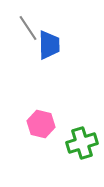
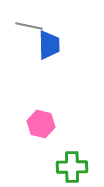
gray line: moved 1 px right, 2 px up; rotated 44 degrees counterclockwise
green cross: moved 10 px left, 24 px down; rotated 16 degrees clockwise
